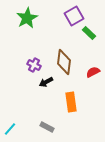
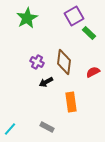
purple cross: moved 3 px right, 3 px up
